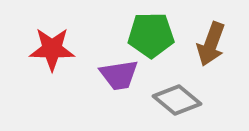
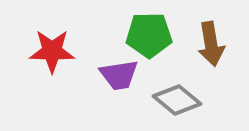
green pentagon: moved 2 px left
brown arrow: rotated 30 degrees counterclockwise
red star: moved 2 px down
